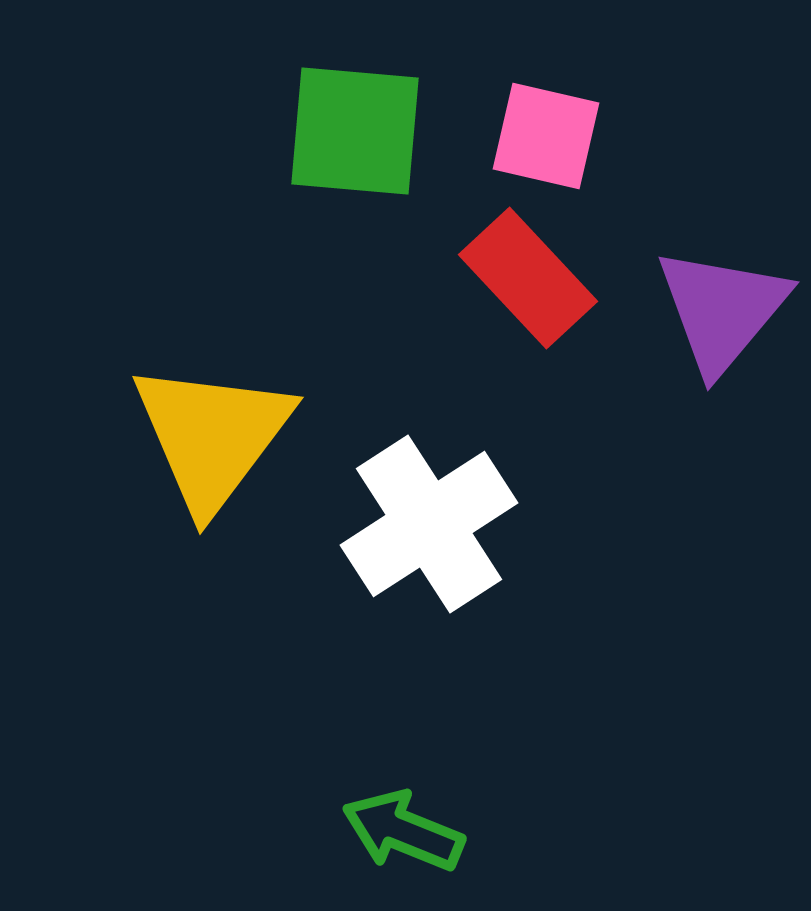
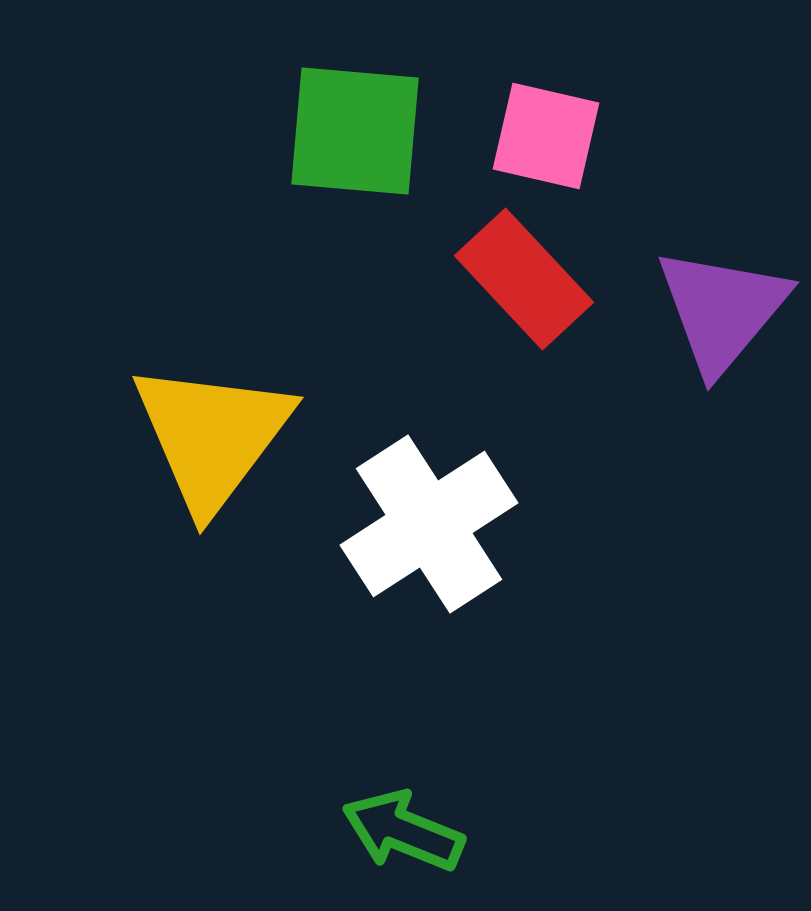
red rectangle: moved 4 px left, 1 px down
